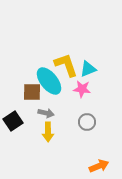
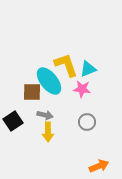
gray arrow: moved 1 px left, 2 px down
